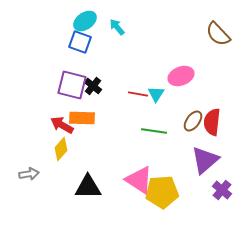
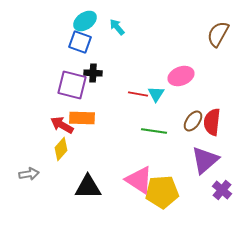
brown semicircle: rotated 72 degrees clockwise
black cross: moved 13 px up; rotated 36 degrees counterclockwise
